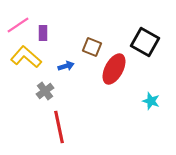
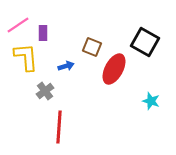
yellow L-shape: rotated 44 degrees clockwise
red line: rotated 16 degrees clockwise
